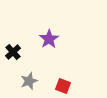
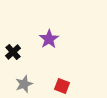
gray star: moved 5 px left, 3 px down
red square: moved 1 px left
